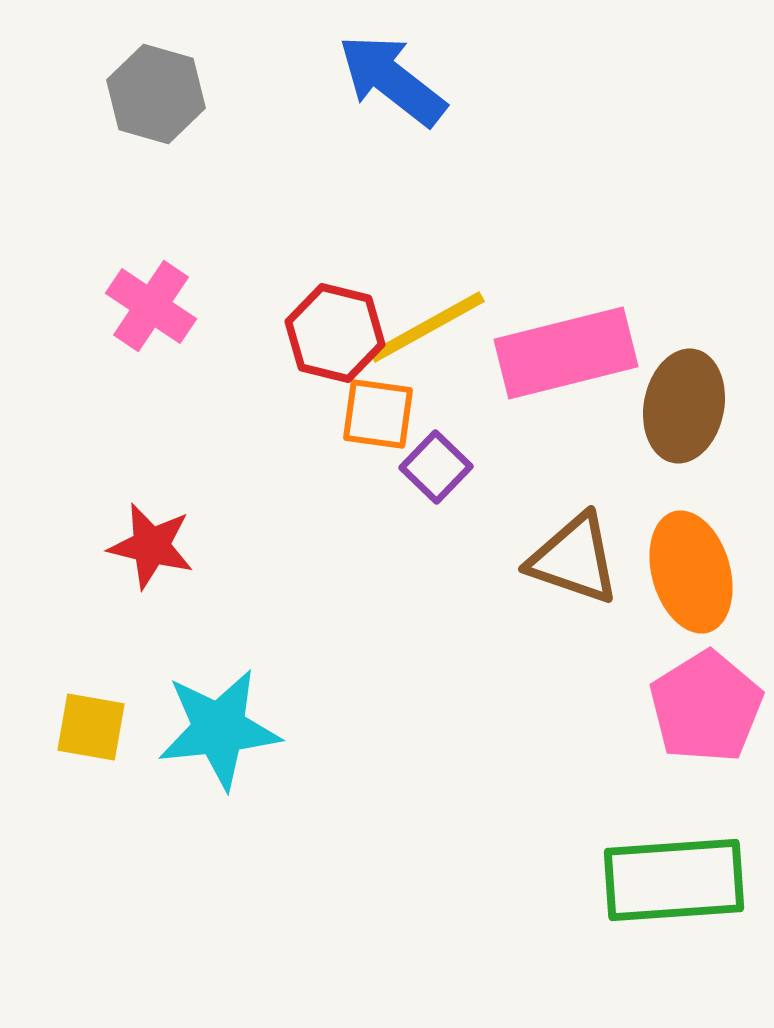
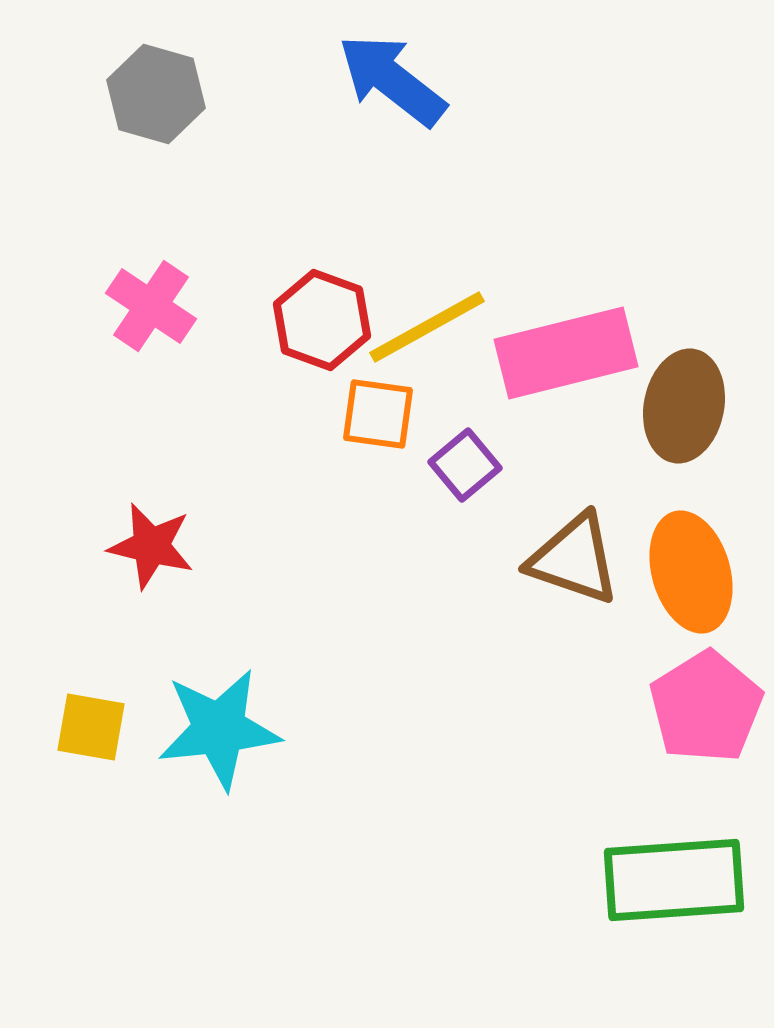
red hexagon: moved 13 px left, 13 px up; rotated 6 degrees clockwise
purple square: moved 29 px right, 2 px up; rotated 6 degrees clockwise
